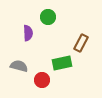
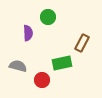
brown rectangle: moved 1 px right
gray semicircle: moved 1 px left
